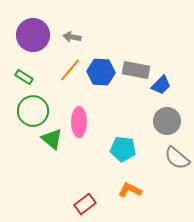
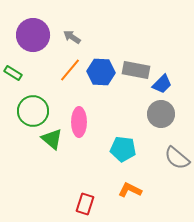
gray arrow: rotated 24 degrees clockwise
green rectangle: moved 11 px left, 4 px up
blue trapezoid: moved 1 px right, 1 px up
gray circle: moved 6 px left, 7 px up
red rectangle: rotated 35 degrees counterclockwise
